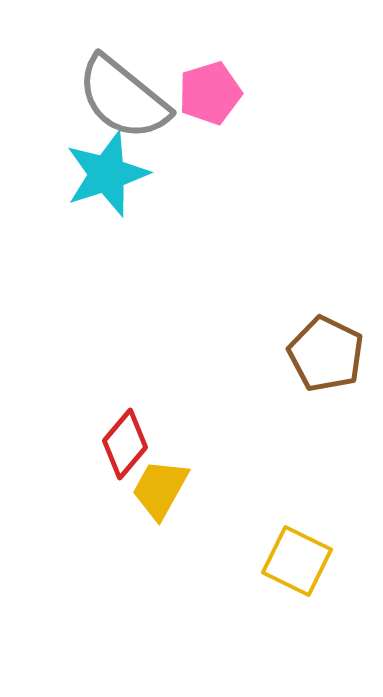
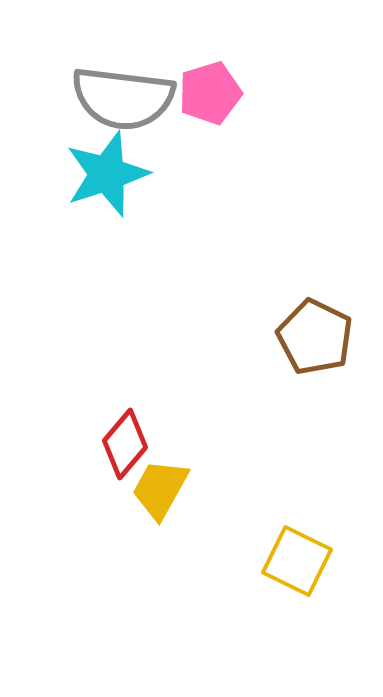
gray semicircle: rotated 32 degrees counterclockwise
brown pentagon: moved 11 px left, 17 px up
